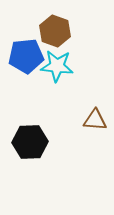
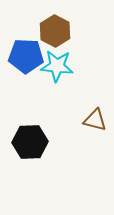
brown hexagon: rotated 8 degrees clockwise
blue pentagon: rotated 8 degrees clockwise
brown triangle: rotated 10 degrees clockwise
